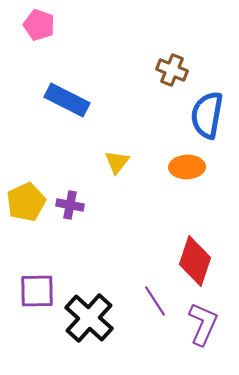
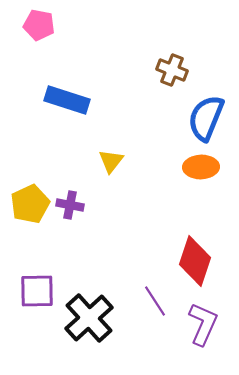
pink pentagon: rotated 8 degrees counterclockwise
blue rectangle: rotated 9 degrees counterclockwise
blue semicircle: moved 1 px left, 3 px down; rotated 12 degrees clockwise
yellow triangle: moved 6 px left, 1 px up
orange ellipse: moved 14 px right
yellow pentagon: moved 4 px right, 2 px down
black cross: rotated 6 degrees clockwise
